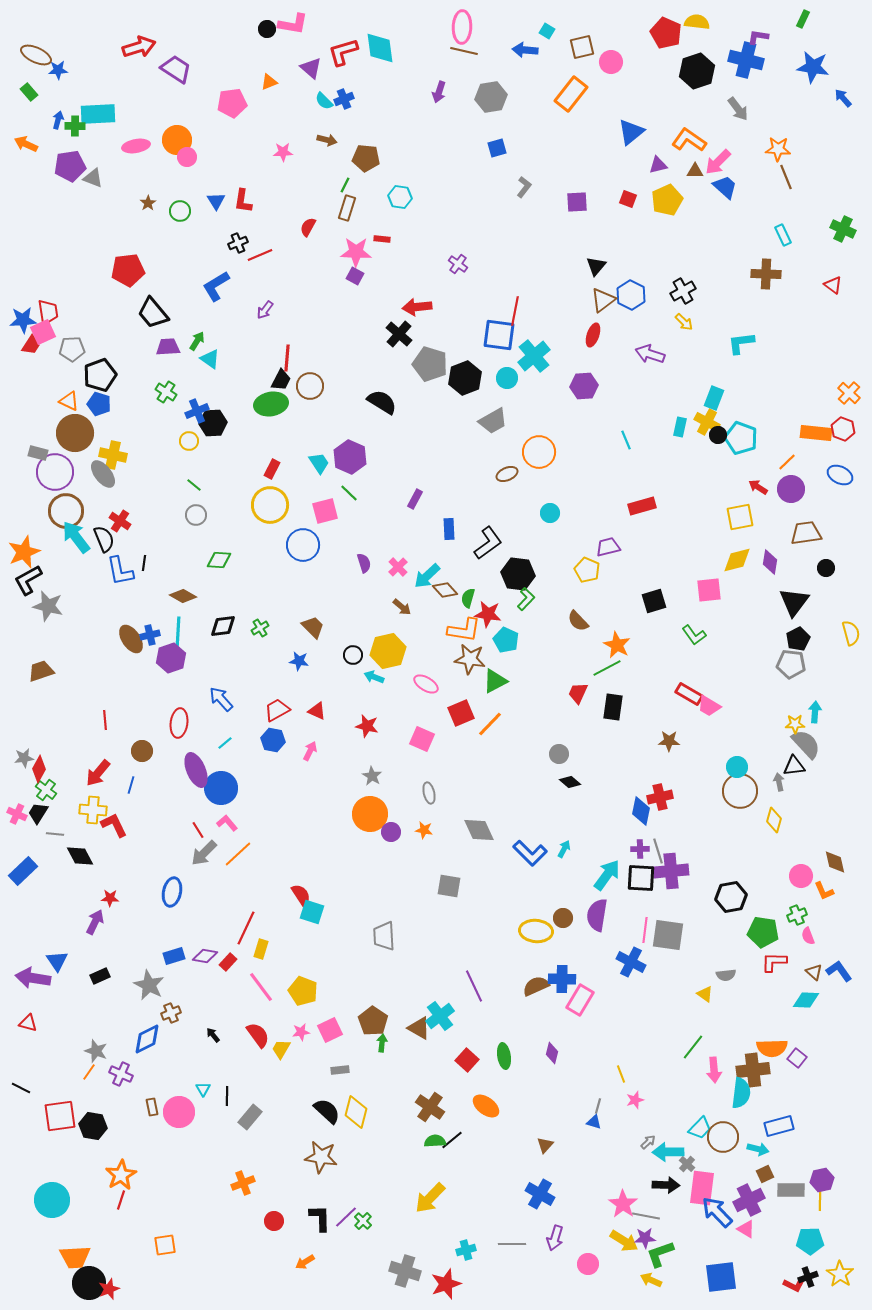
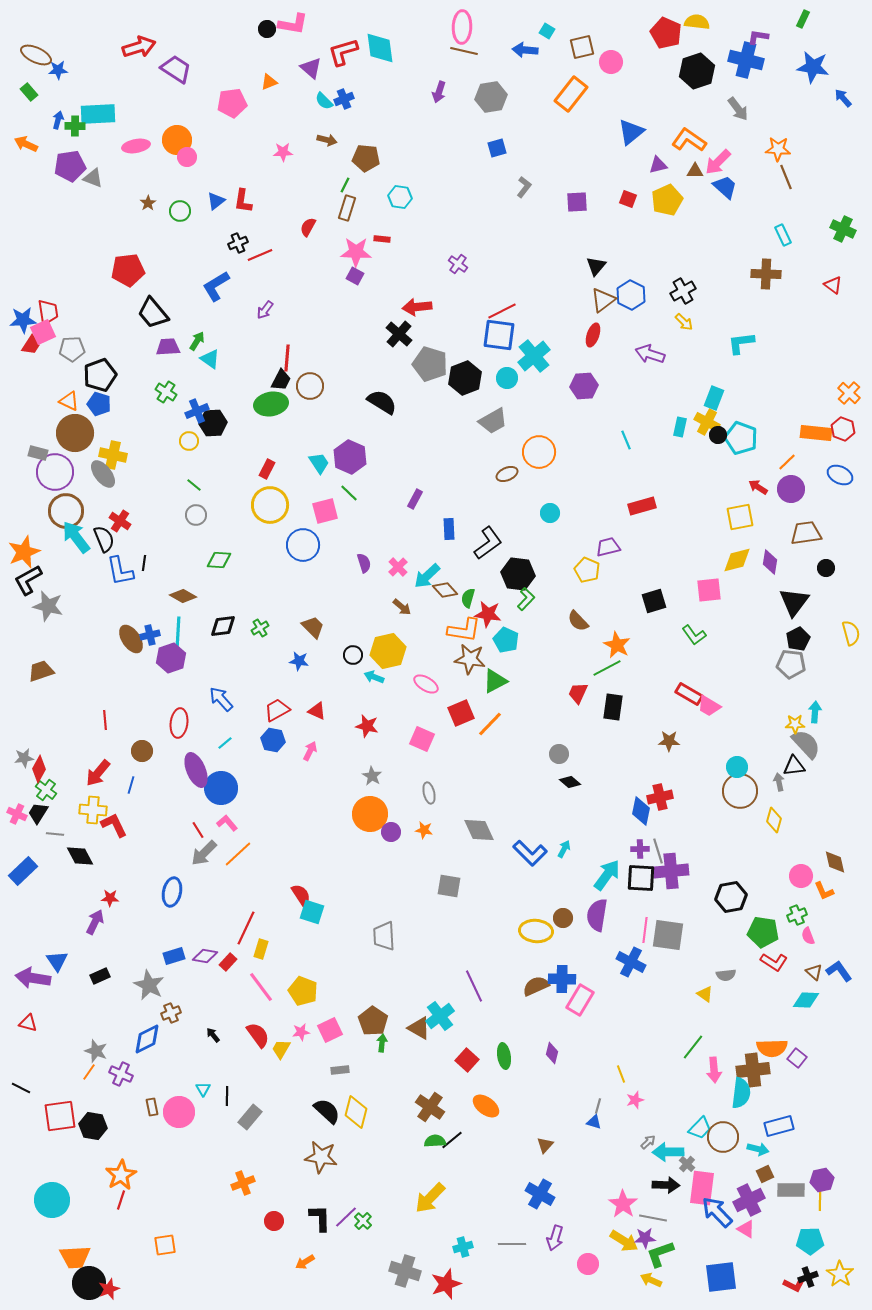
blue triangle at (216, 201): rotated 24 degrees clockwise
red line at (515, 311): moved 13 px left; rotated 52 degrees clockwise
red rectangle at (272, 469): moved 5 px left
red L-shape at (774, 962): rotated 148 degrees counterclockwise
gray line at (646, 1216): moved 7 px right, 2 px down
cyan cross at (466, 1250): moved 3 px left, 3 px up
